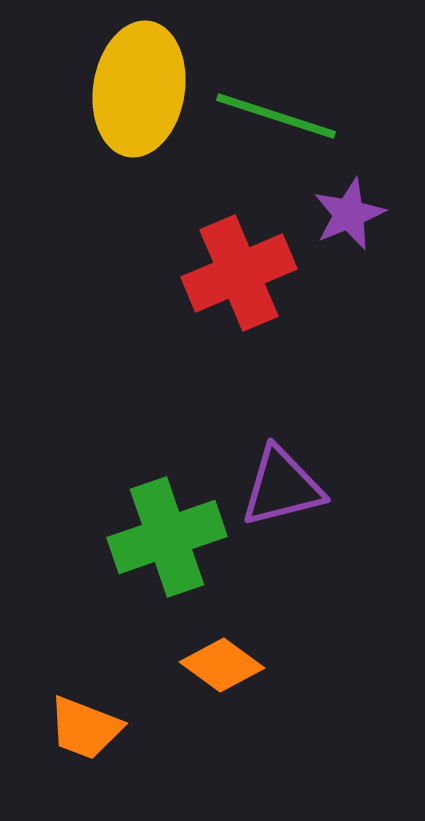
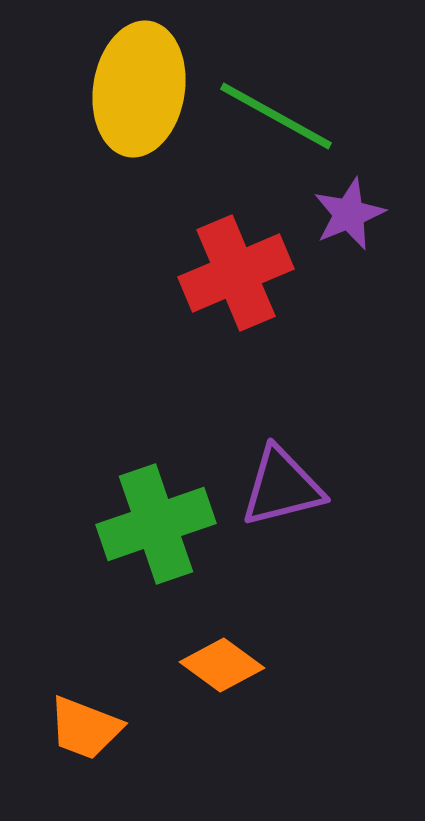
green line: rotated 11 degrees clockwise
red cross: moved 3 px left
green cross: moved 11 px left, 13 px up
